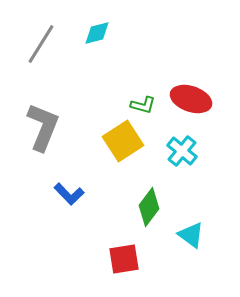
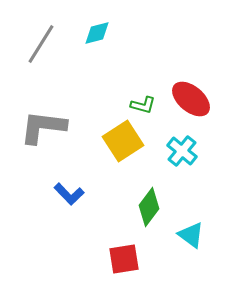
red ellipse: rotated 21 degrees clockwise
gray L-shape: rotated 105 degrees counterclockwise
